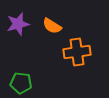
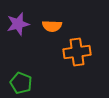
orange semicircle: rotated 30 degrees counterclockwise
green pentagon: rotated 15 degrees clockwise
